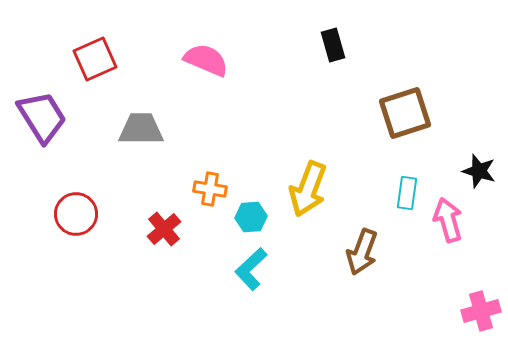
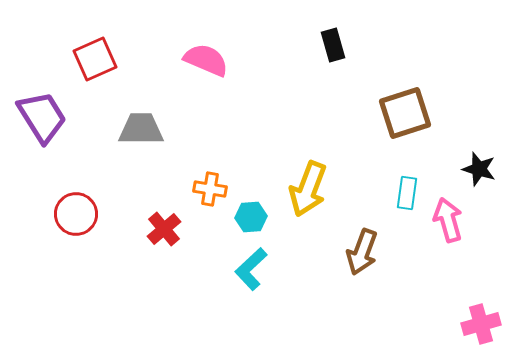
black star: moved 2 px up
pink cross: moved 13 px down
